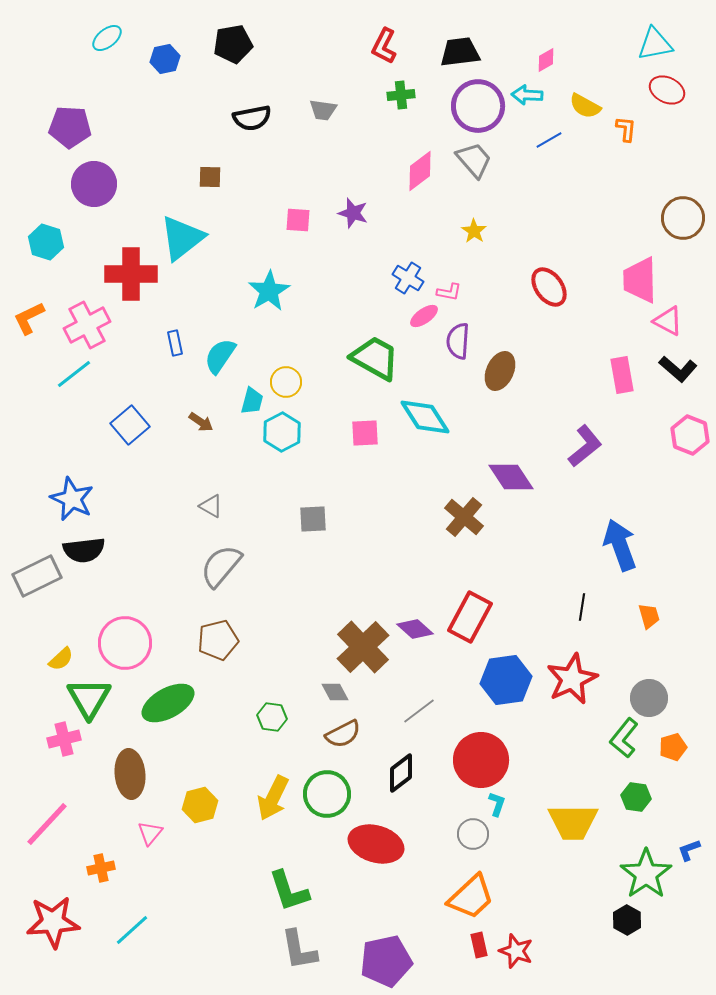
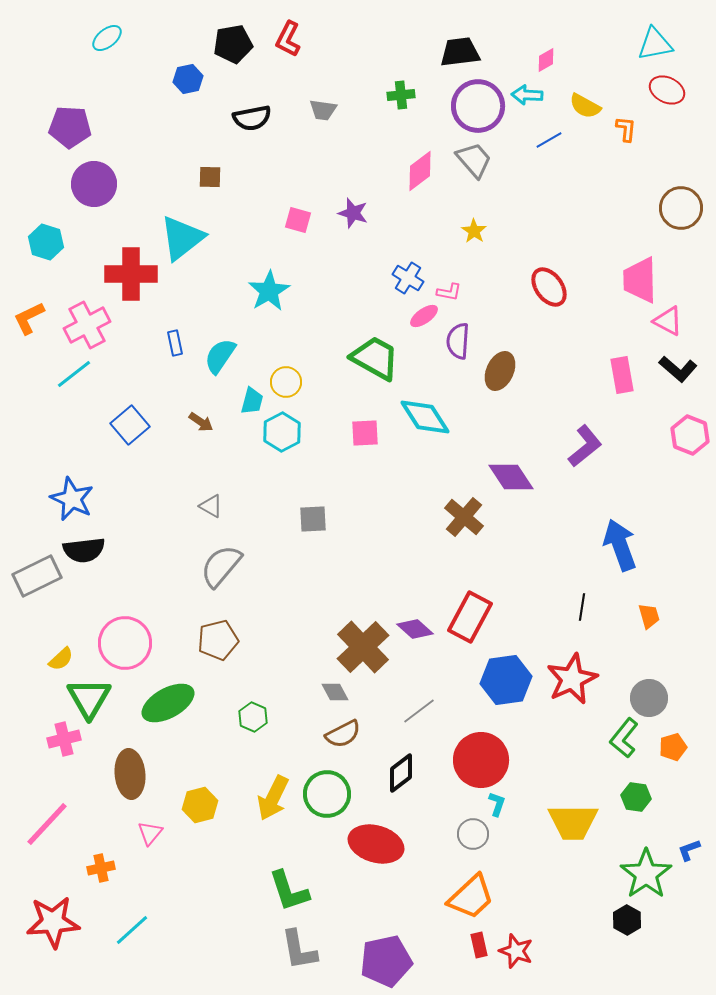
red L-shape at (384, 46): moved 96 px left, 7 px up
blue hexagon at (165, 59): moved 23 px right, 20 px down
brown circle at (683, 218): moved 2 px left, 10 px up
pink square at (298, 220): rotated 12 degrees clockwise
green hexagon at (272, 717): moved 19 px left; rotated 16 degrees clockwise
